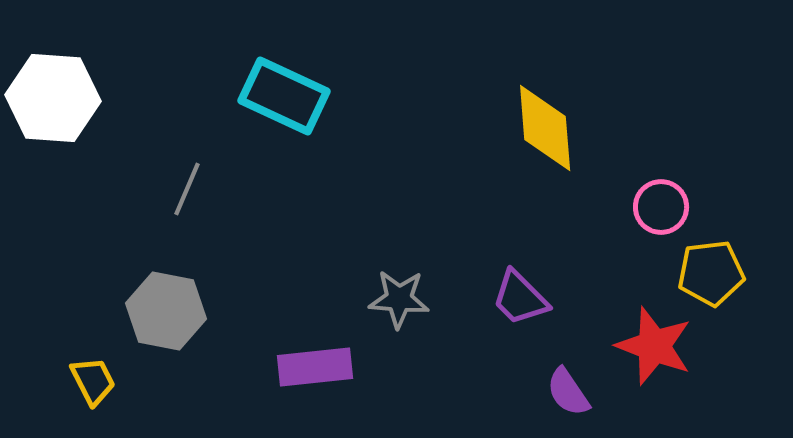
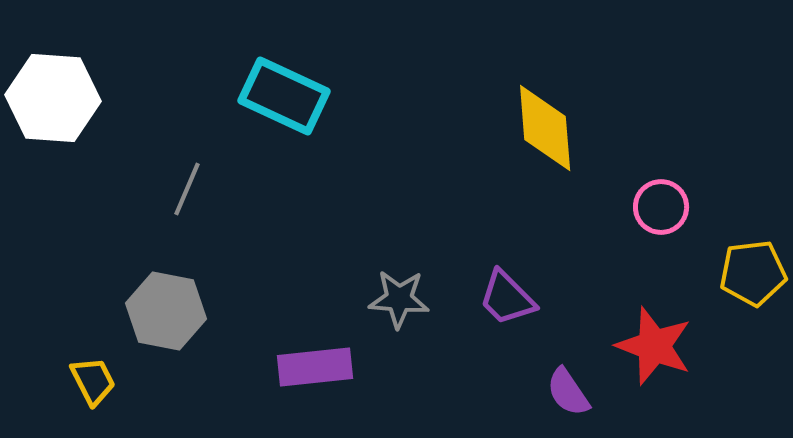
yellow pentagon: moved 42 px right
purple trapezoid: moved 13 px left
